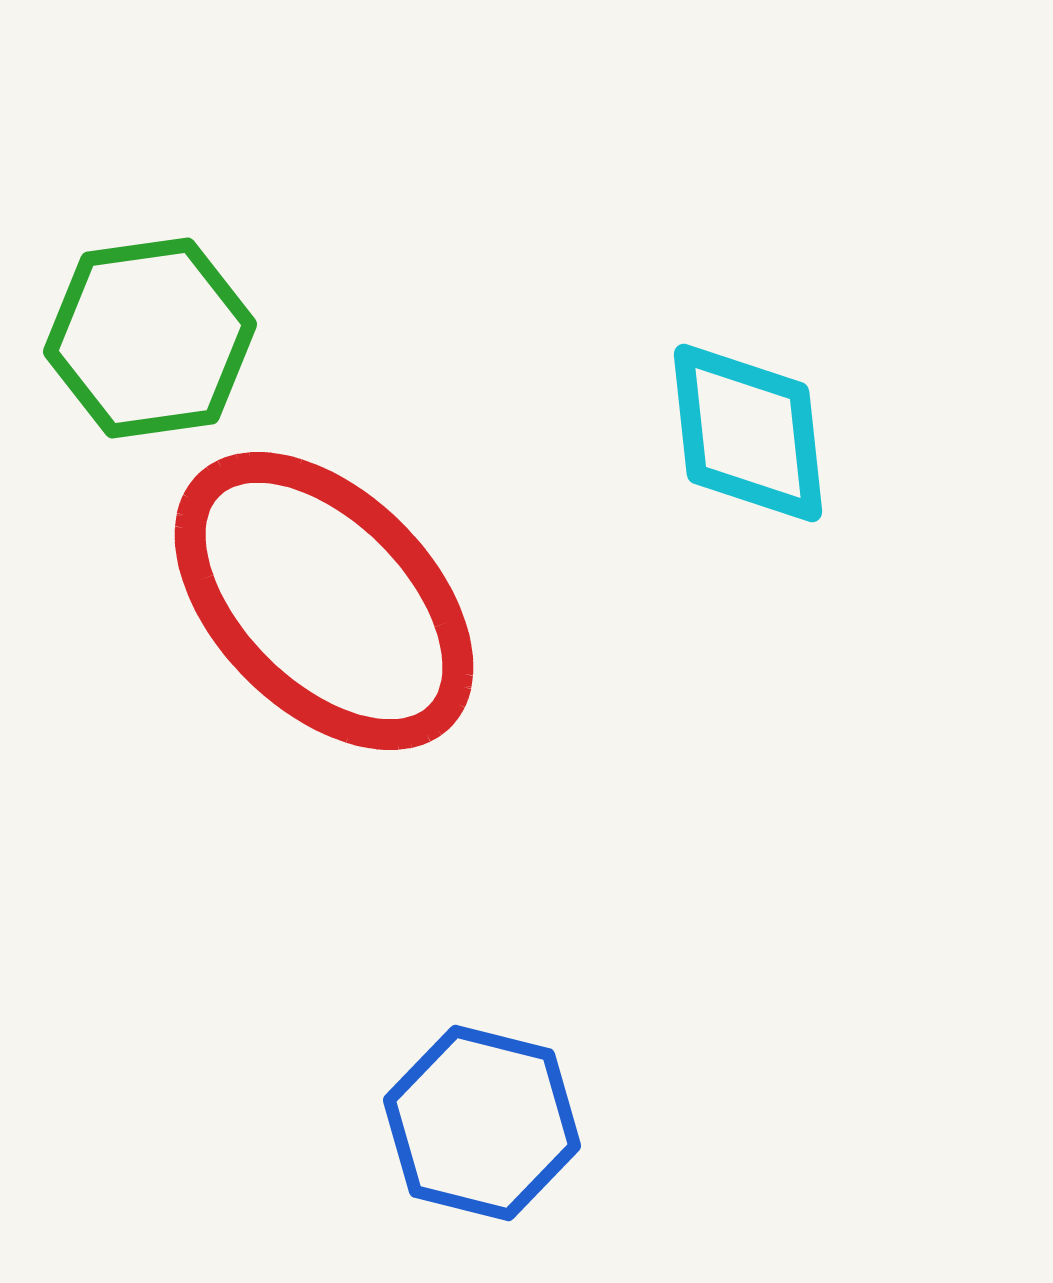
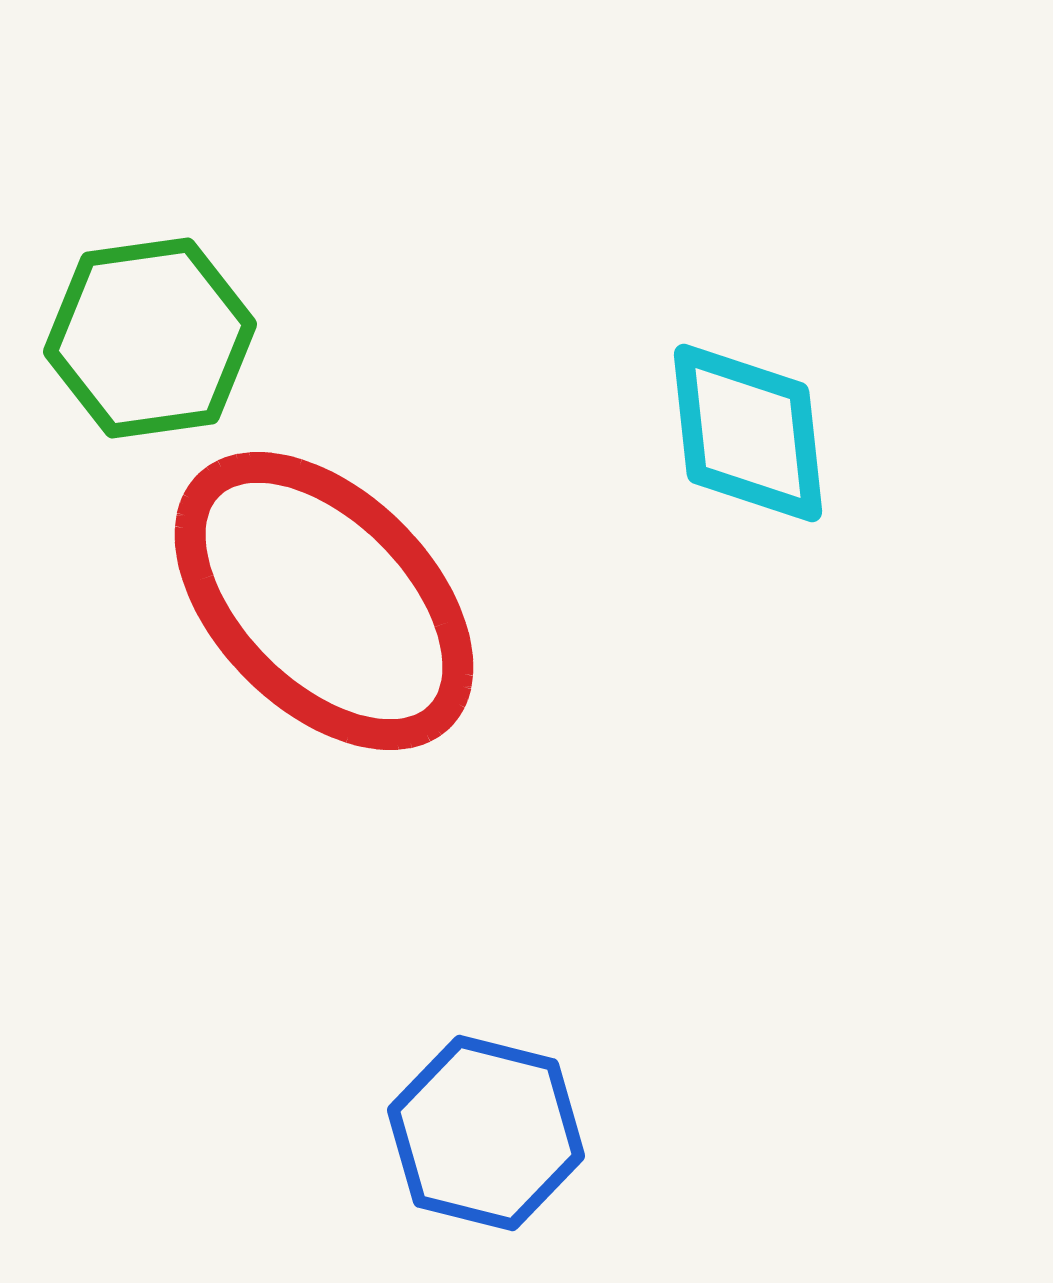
blue hexagon: moved 4 px right, 10 px down
